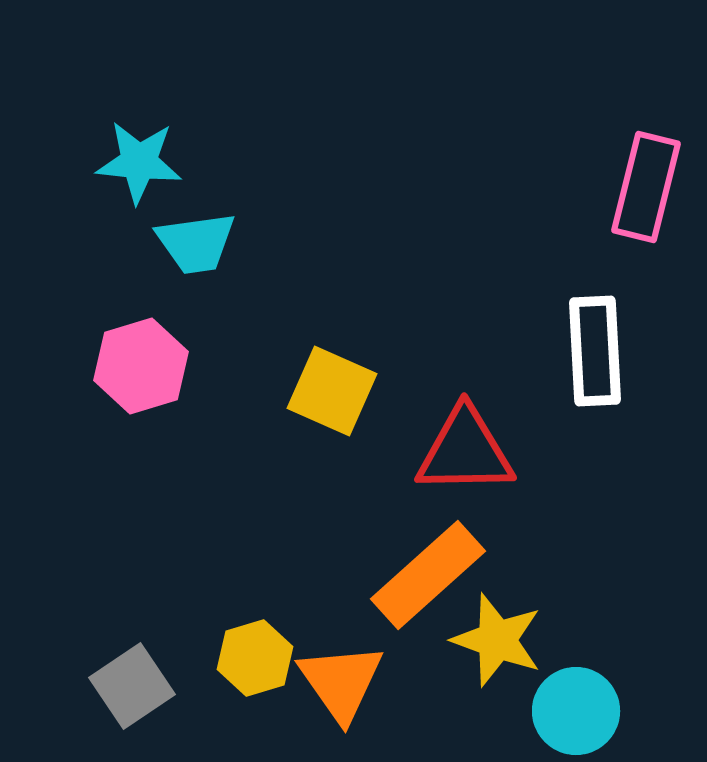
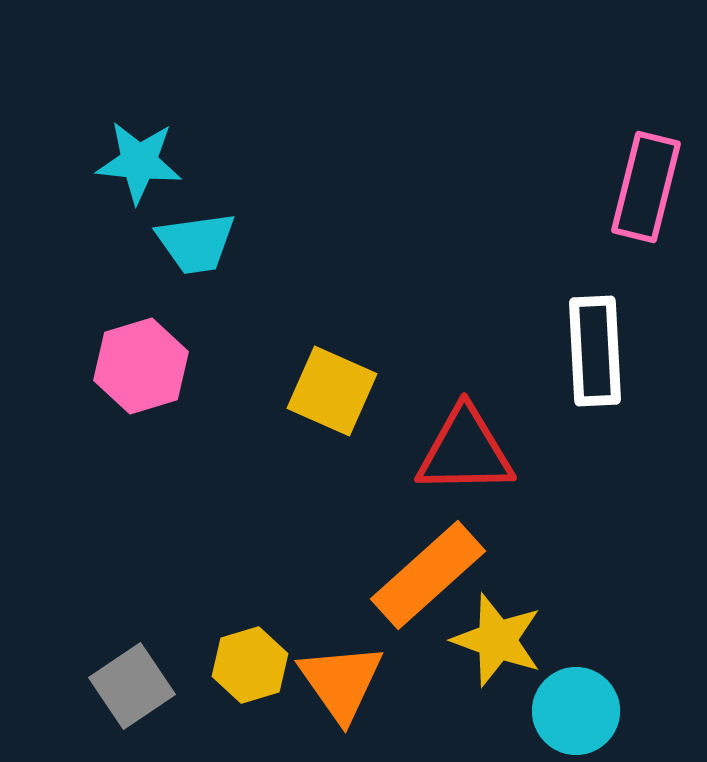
yellow hexagon: moved 5 px left, 7 px down
